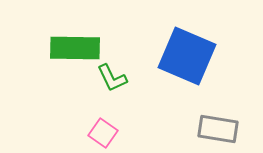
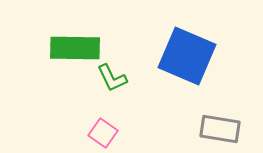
gray rectangle: moved 2 px right
